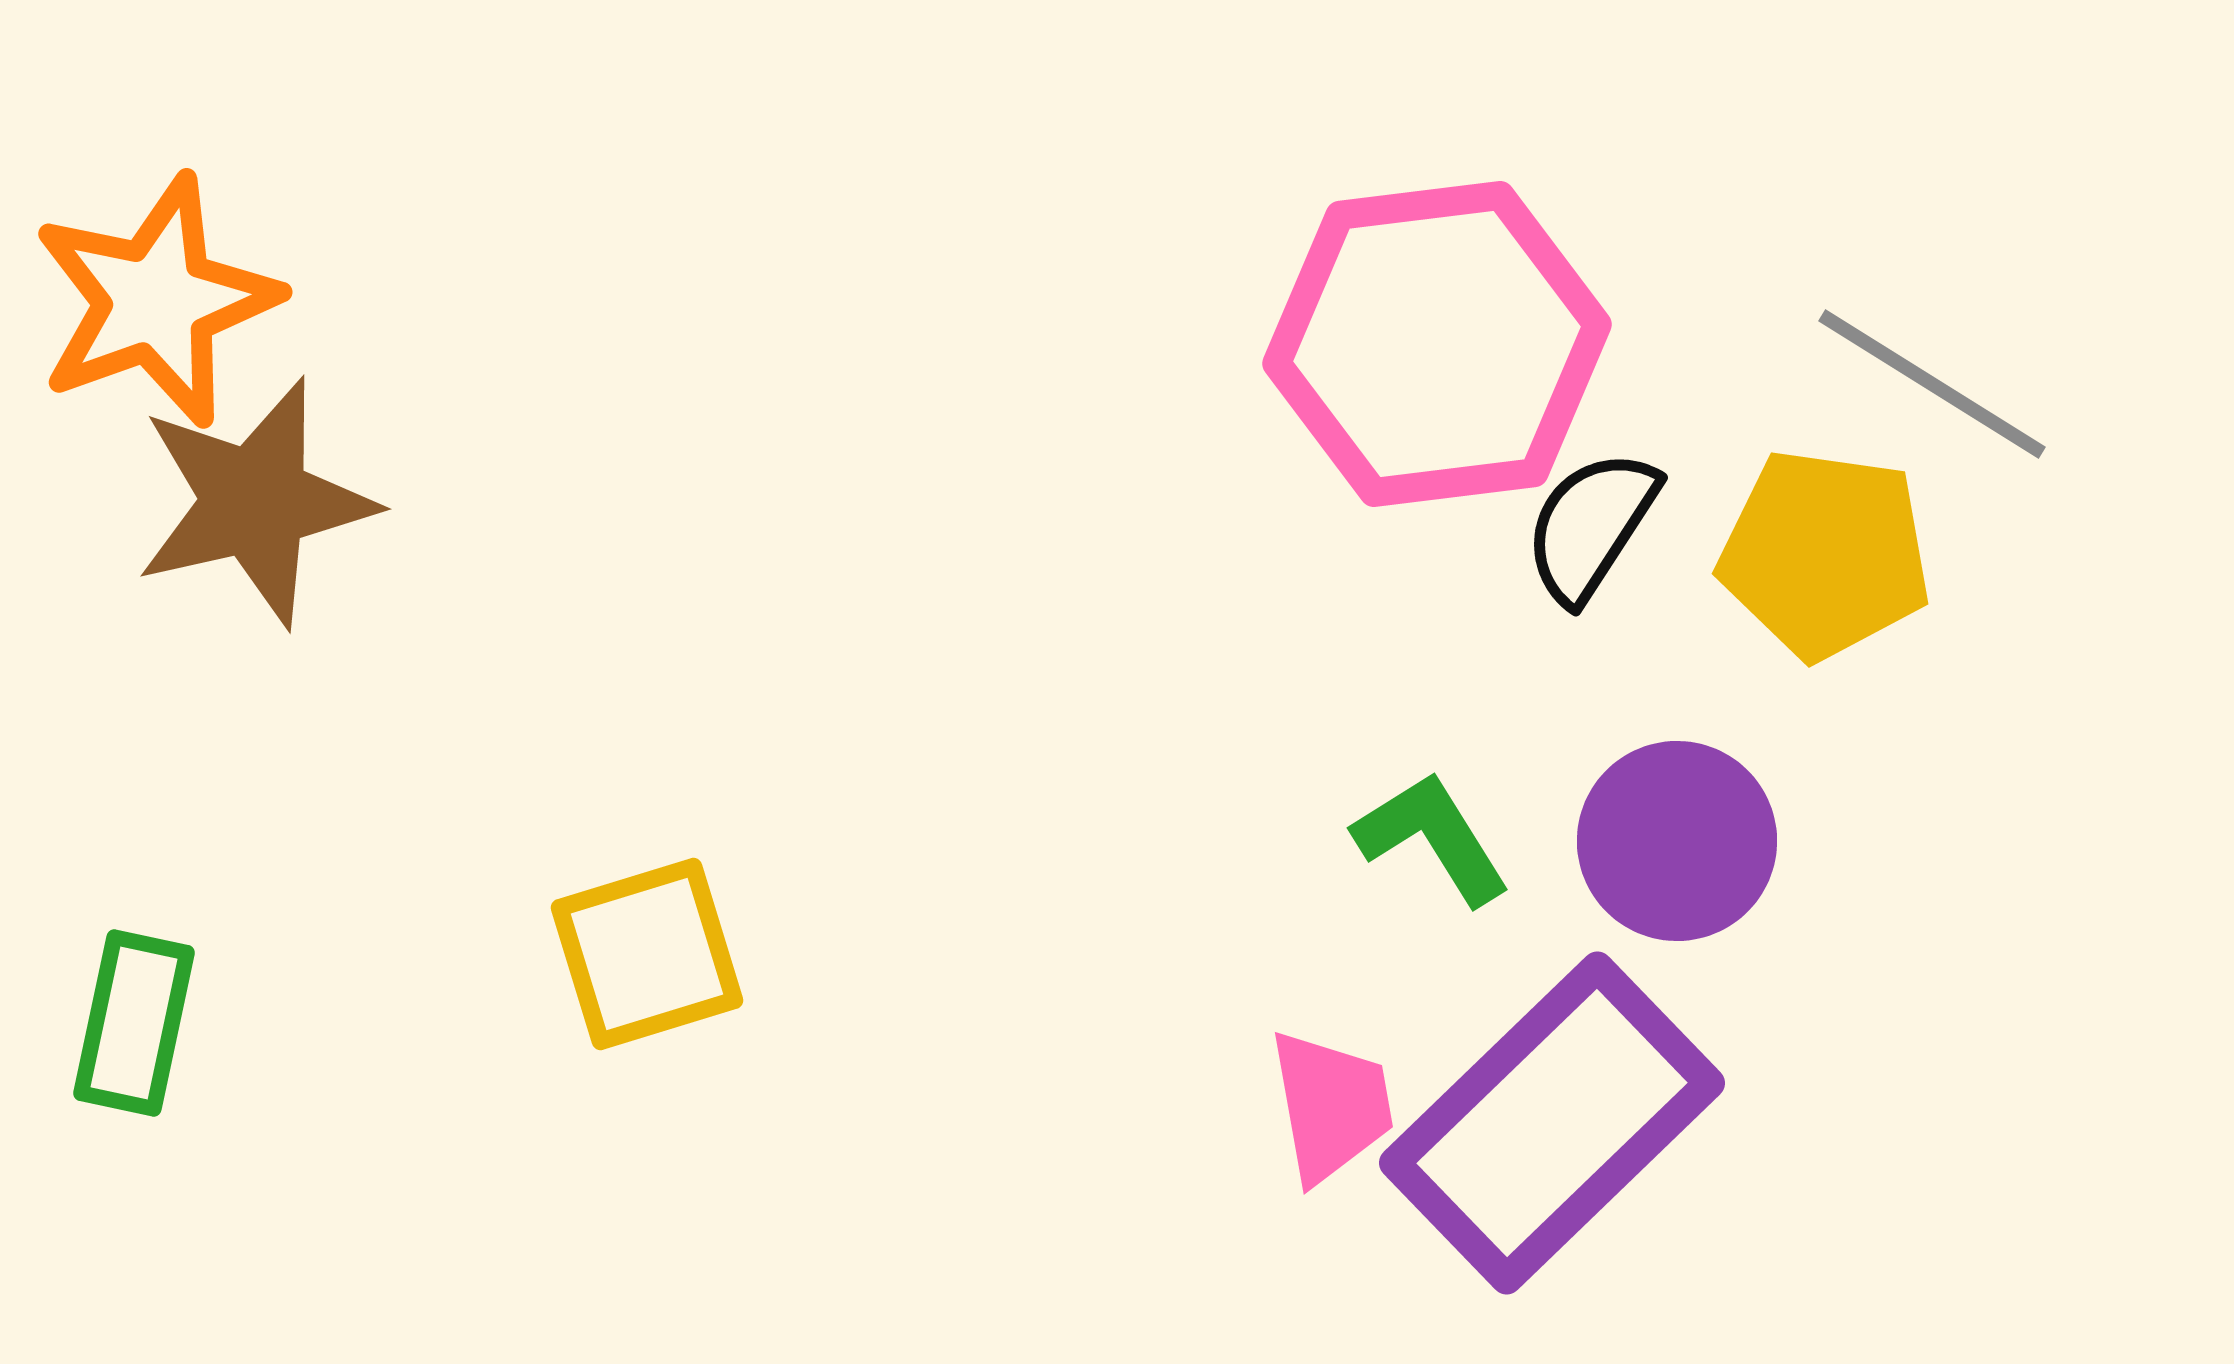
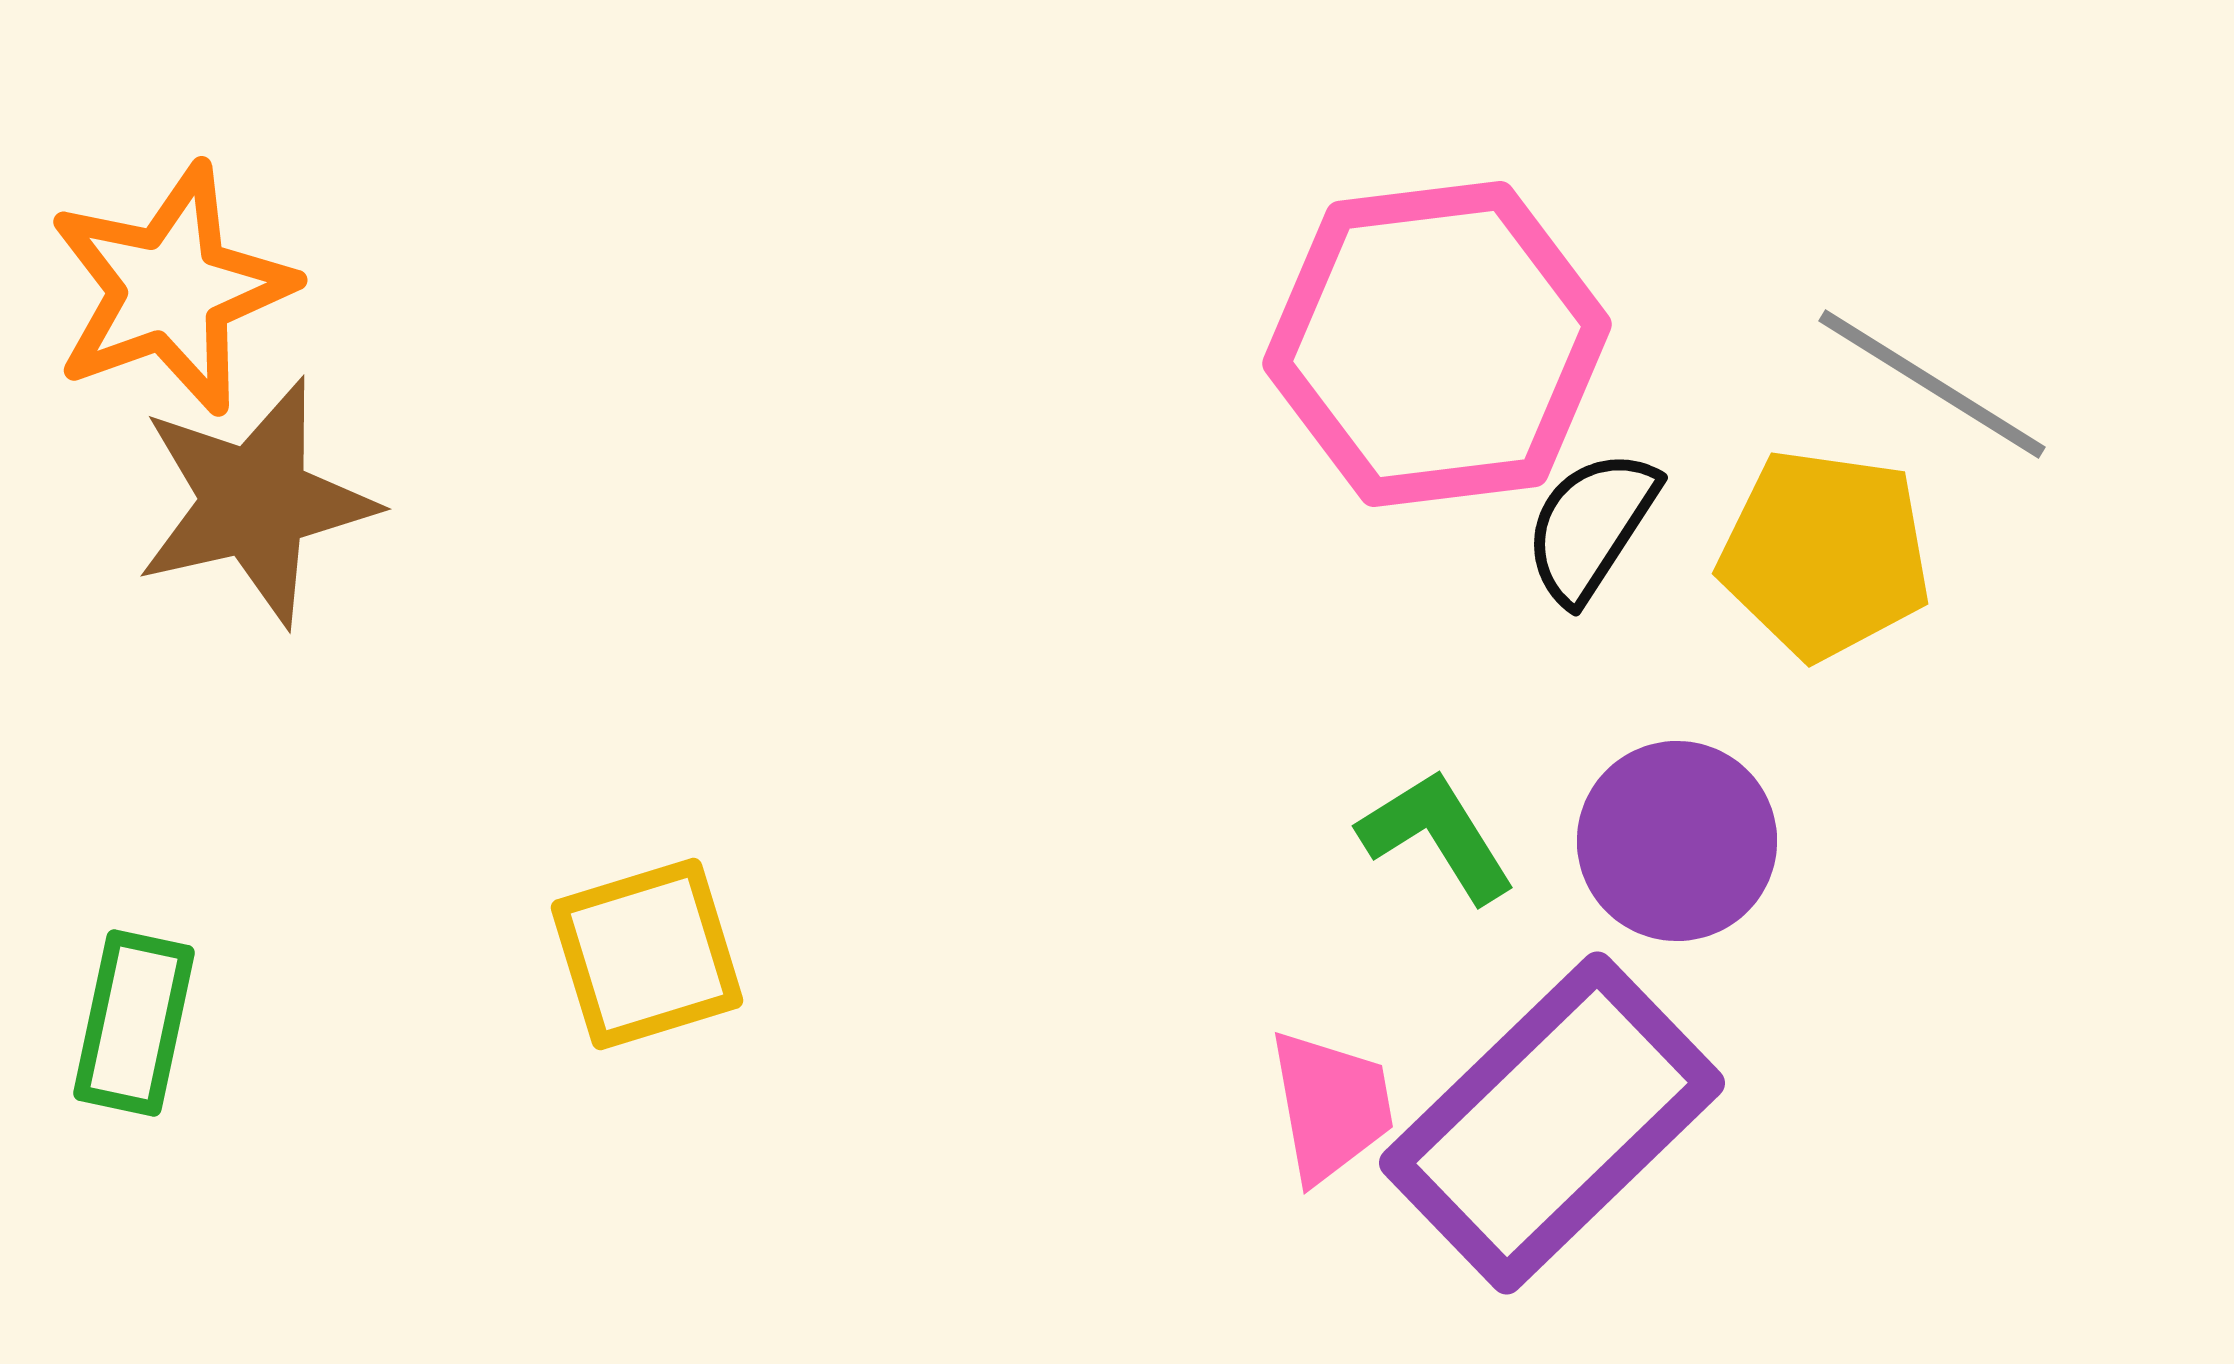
orange star: moved 15 px right, 12 px up
green L-shape: moved 5 px right, 2 px up
